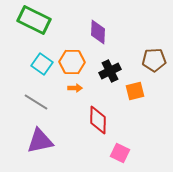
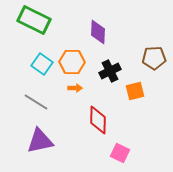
brown pentagon: moved 2 px up
